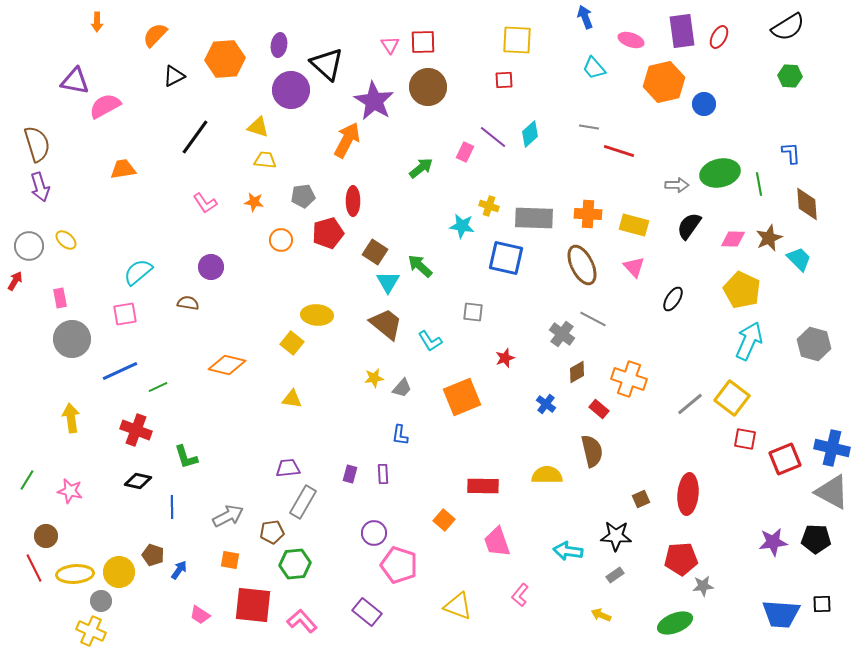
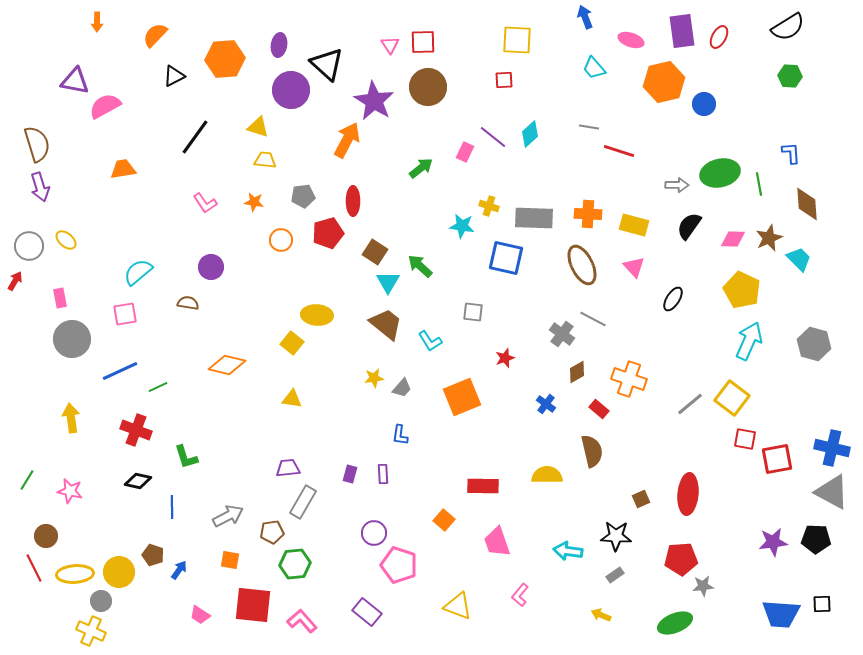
red square at (785, 459): moved 8 px left; rotated 12 degrees clockwise
